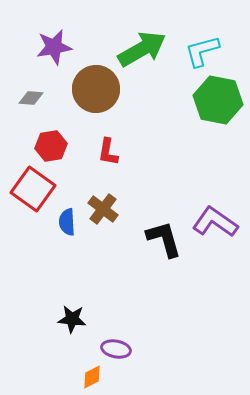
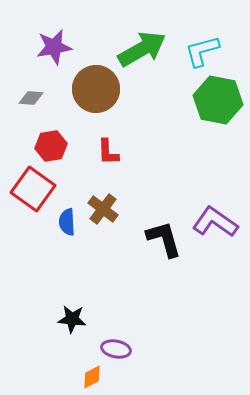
red L-shape: rotated 12 degrees counterclockwise
